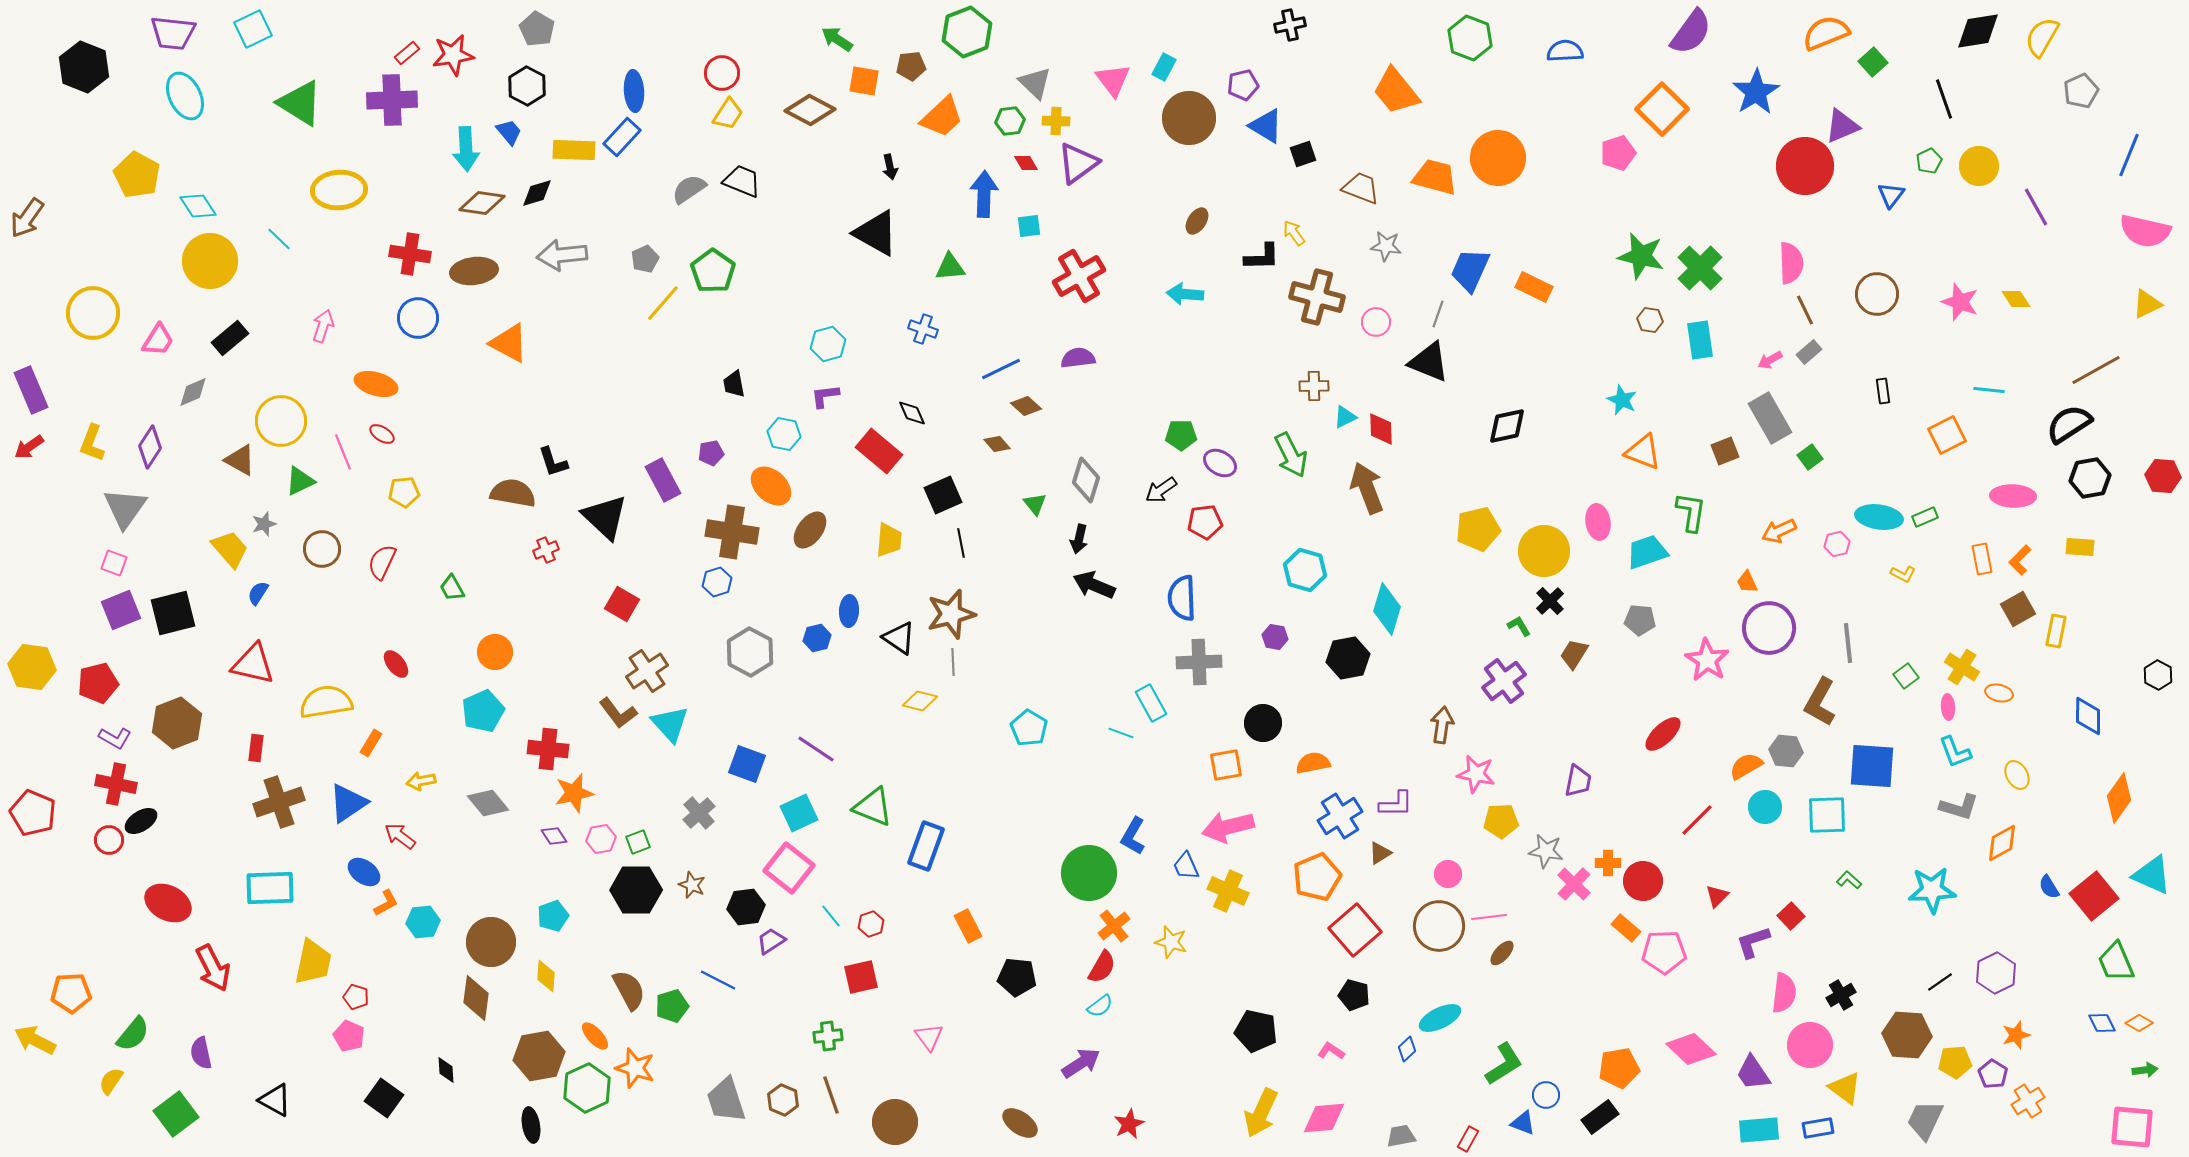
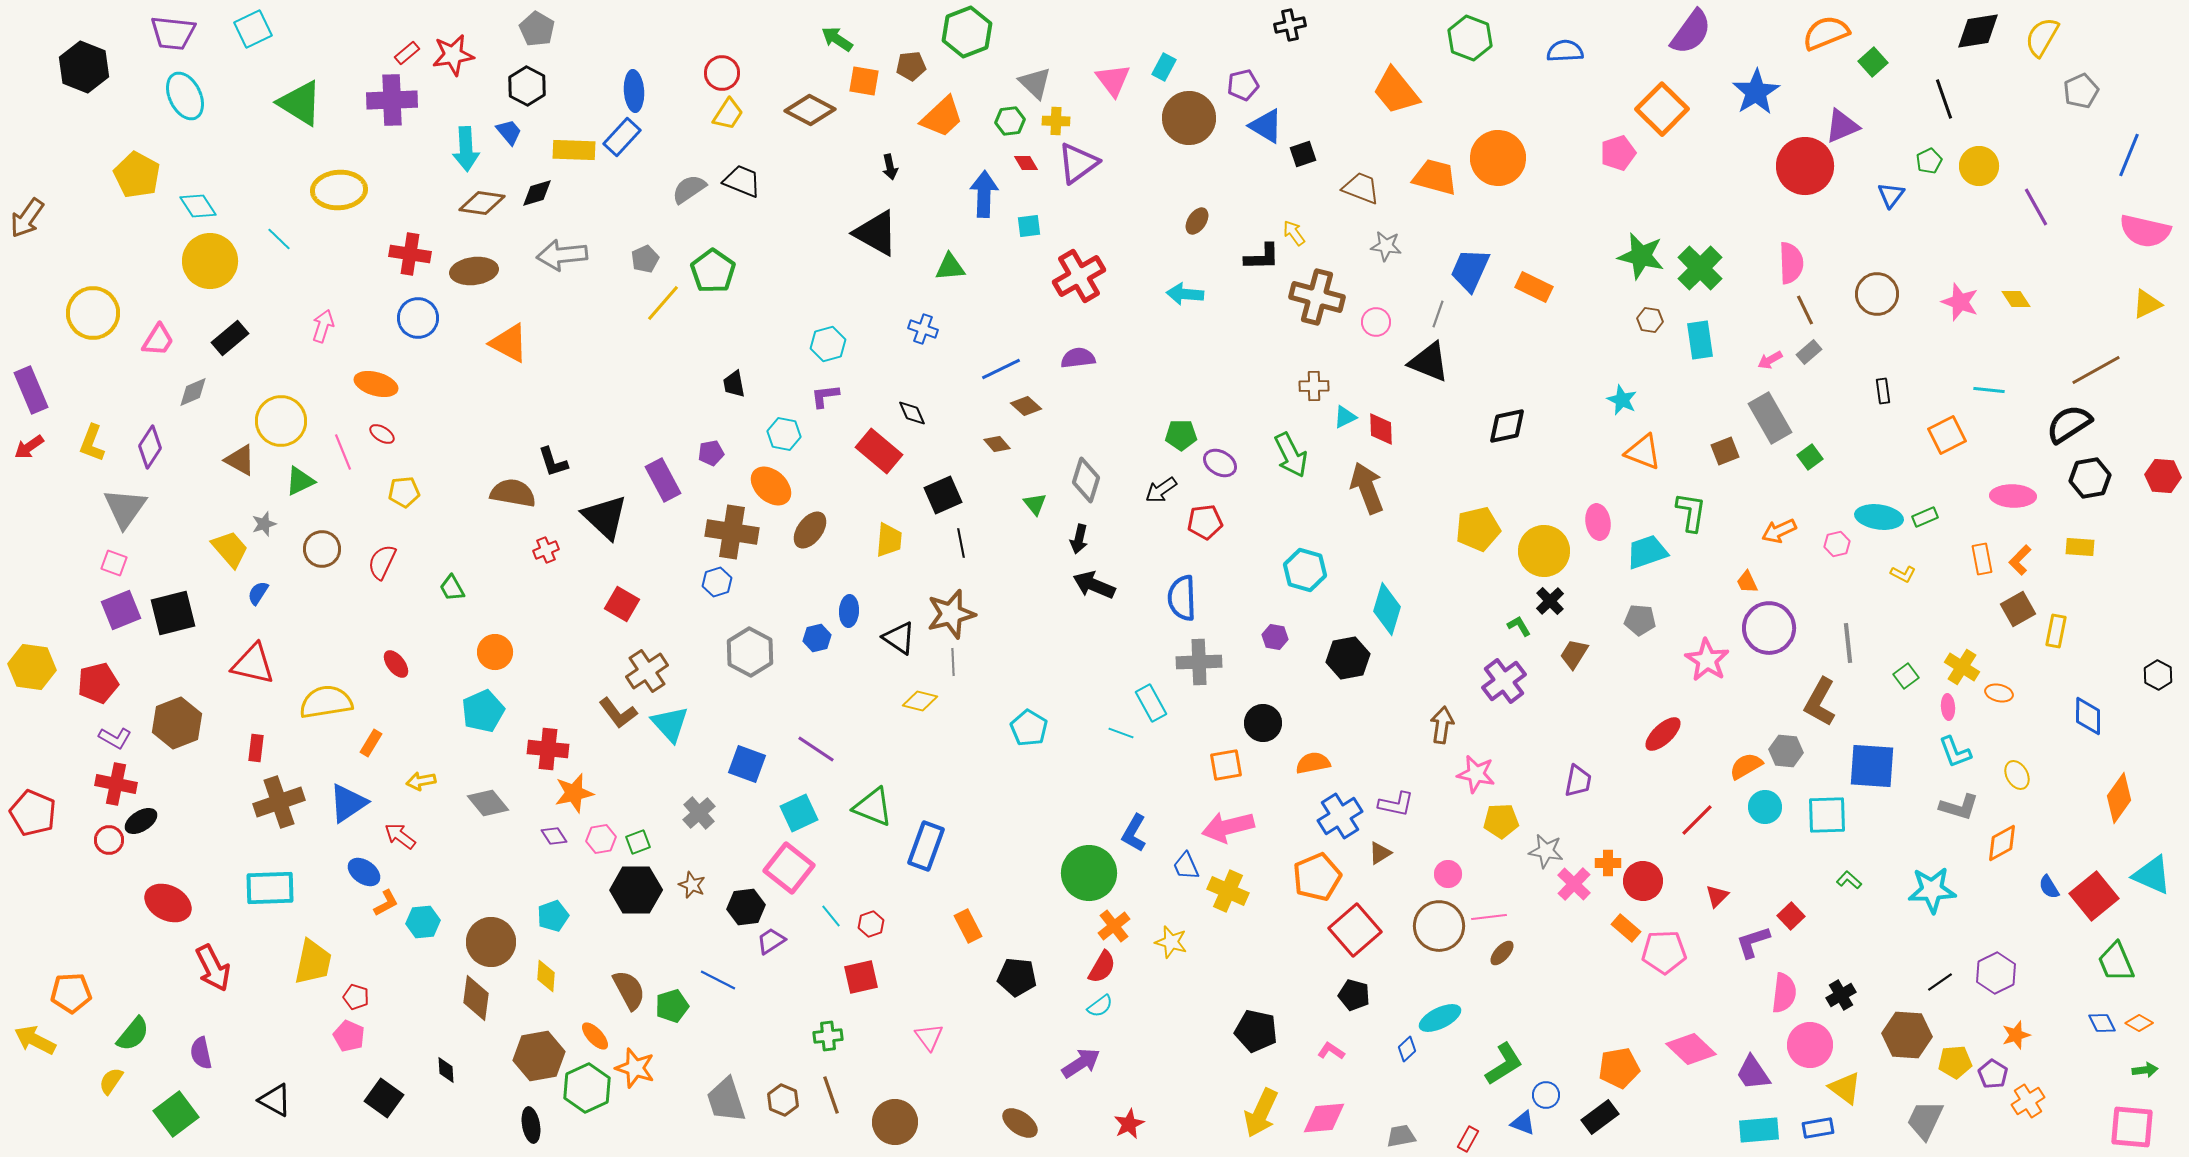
purple L-shape at (1396, 804): rotated 12 degrees clockwise
blue L-shape at (1133, 836): moved 1 px right, 3 px up
